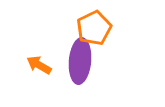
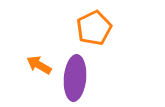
purple ellipse: moved 5 px left, 17 px down
